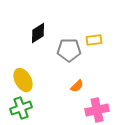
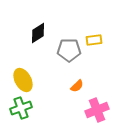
pink cross: rotated 10 degrees counterclockwise
